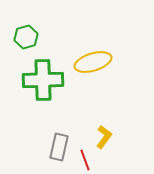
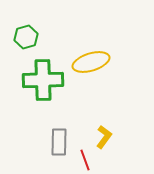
yellow ellipse: moved 2 px left
gray rectangle: moved 5 px up; rotated 12 degrees counterclockwise
